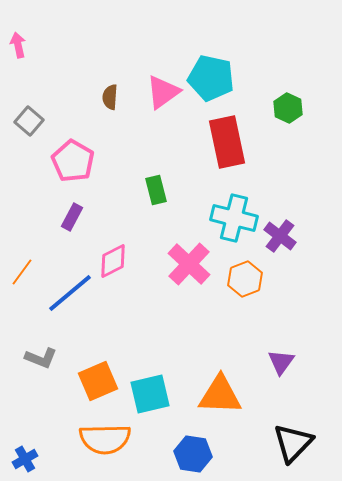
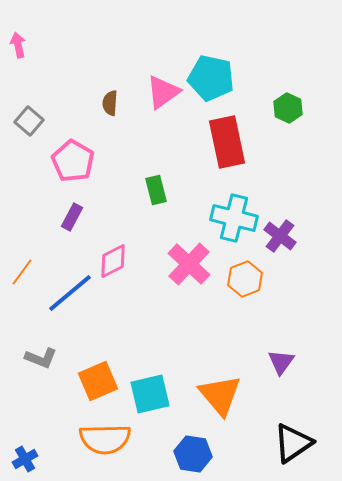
brown semicircle: moved 6 px down
orange triangle: rotated 48 degrees clockwise
black triangle: rotated 12 degrees clockwise
